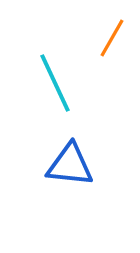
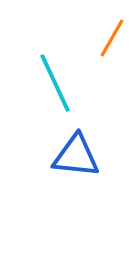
blue triangle: moved 6 px right, 9 px up
